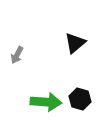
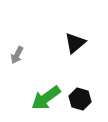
green arrow: moved 4 px up; rotated 140 degrees clockwise
